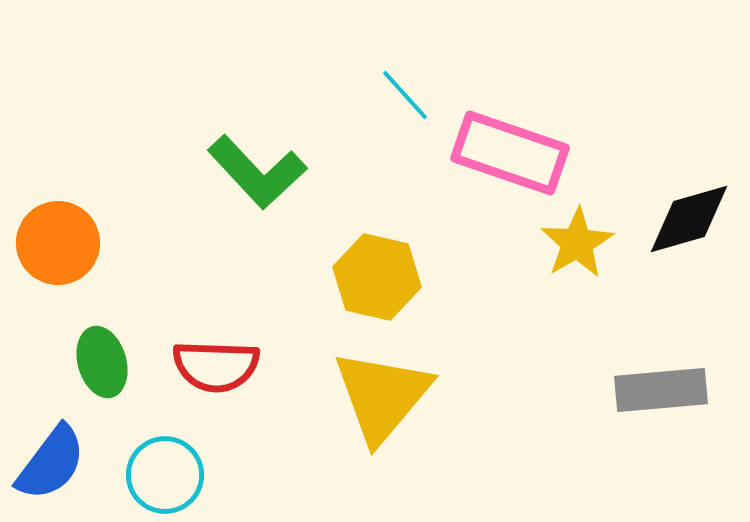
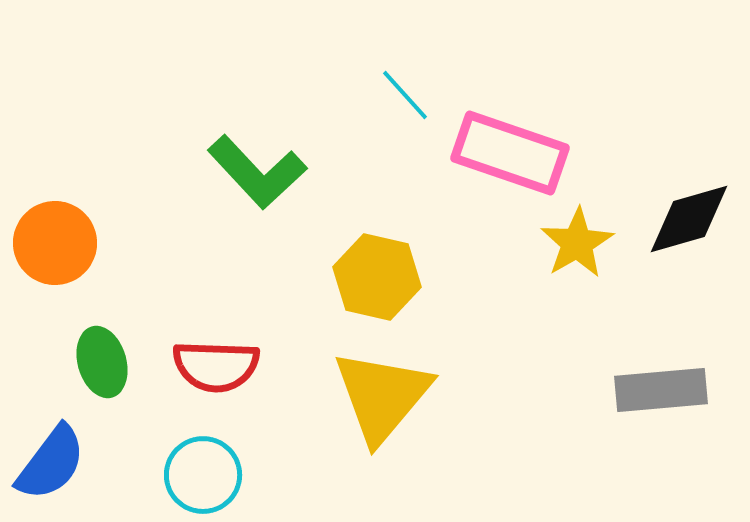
orange circle: moved 3 px left
cyan circle: moved 38 px right
